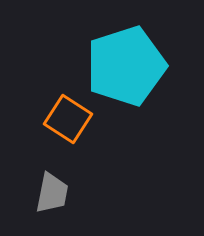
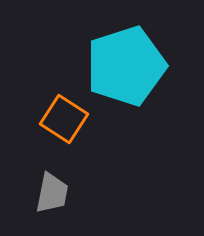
orange square: moved 4 px left
